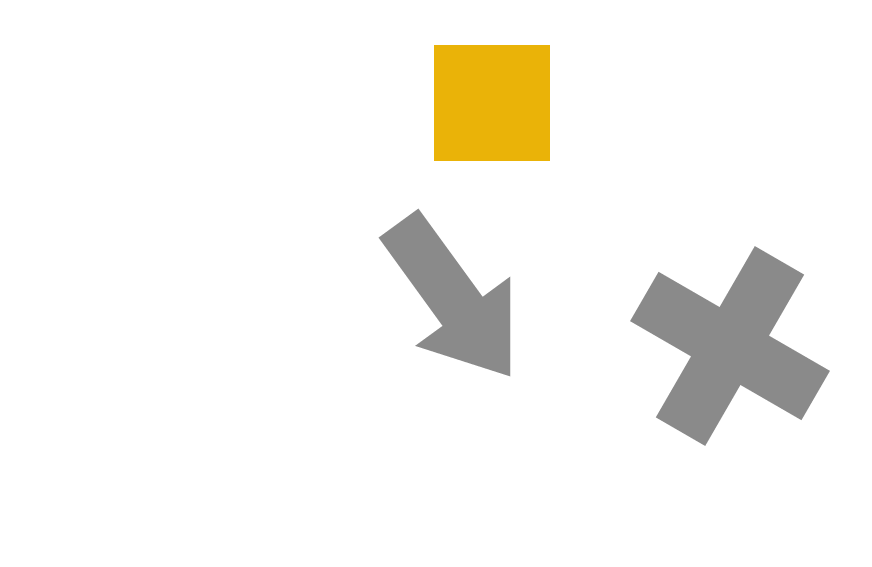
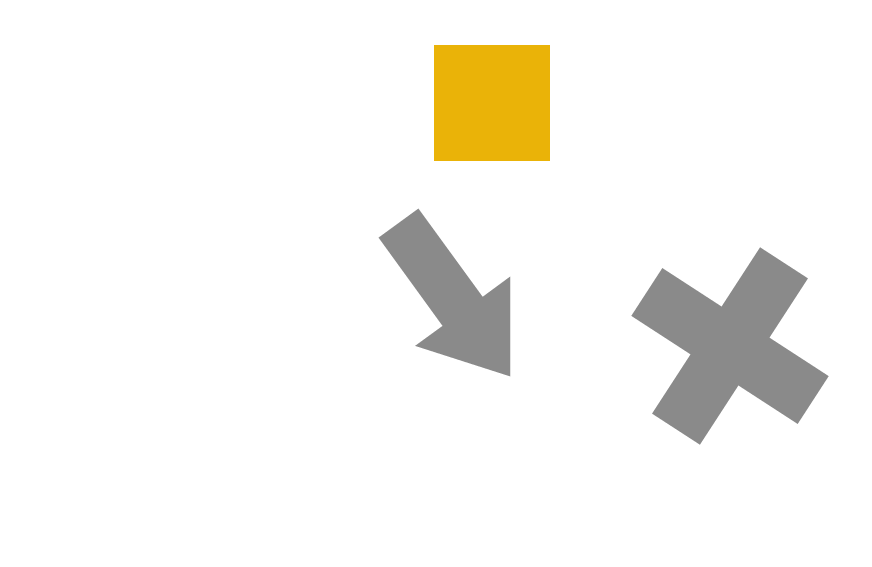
gray cross: rotated 3 degrees clockwise
